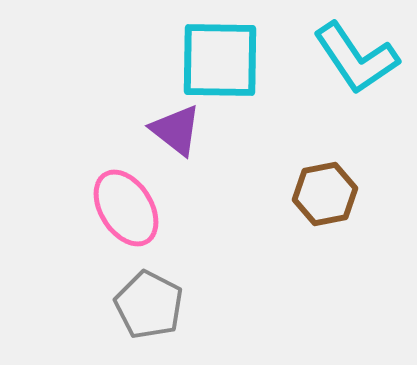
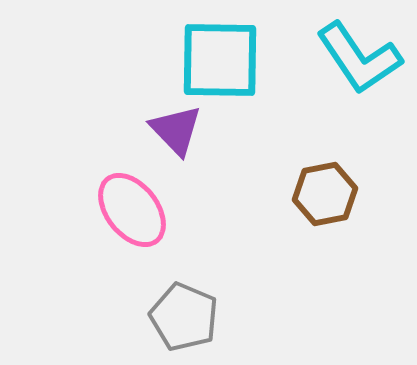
cyan L-shape: moved 3 px right
purple triangle: rotated 8 degrees clockwise
pink ellipse: moved 6 px right, 2 px down; rotated 6 degrees counterclockwise
gray pentagon: moved 35 px right, 12 px down; rotated 4 degrees counterclockwise
